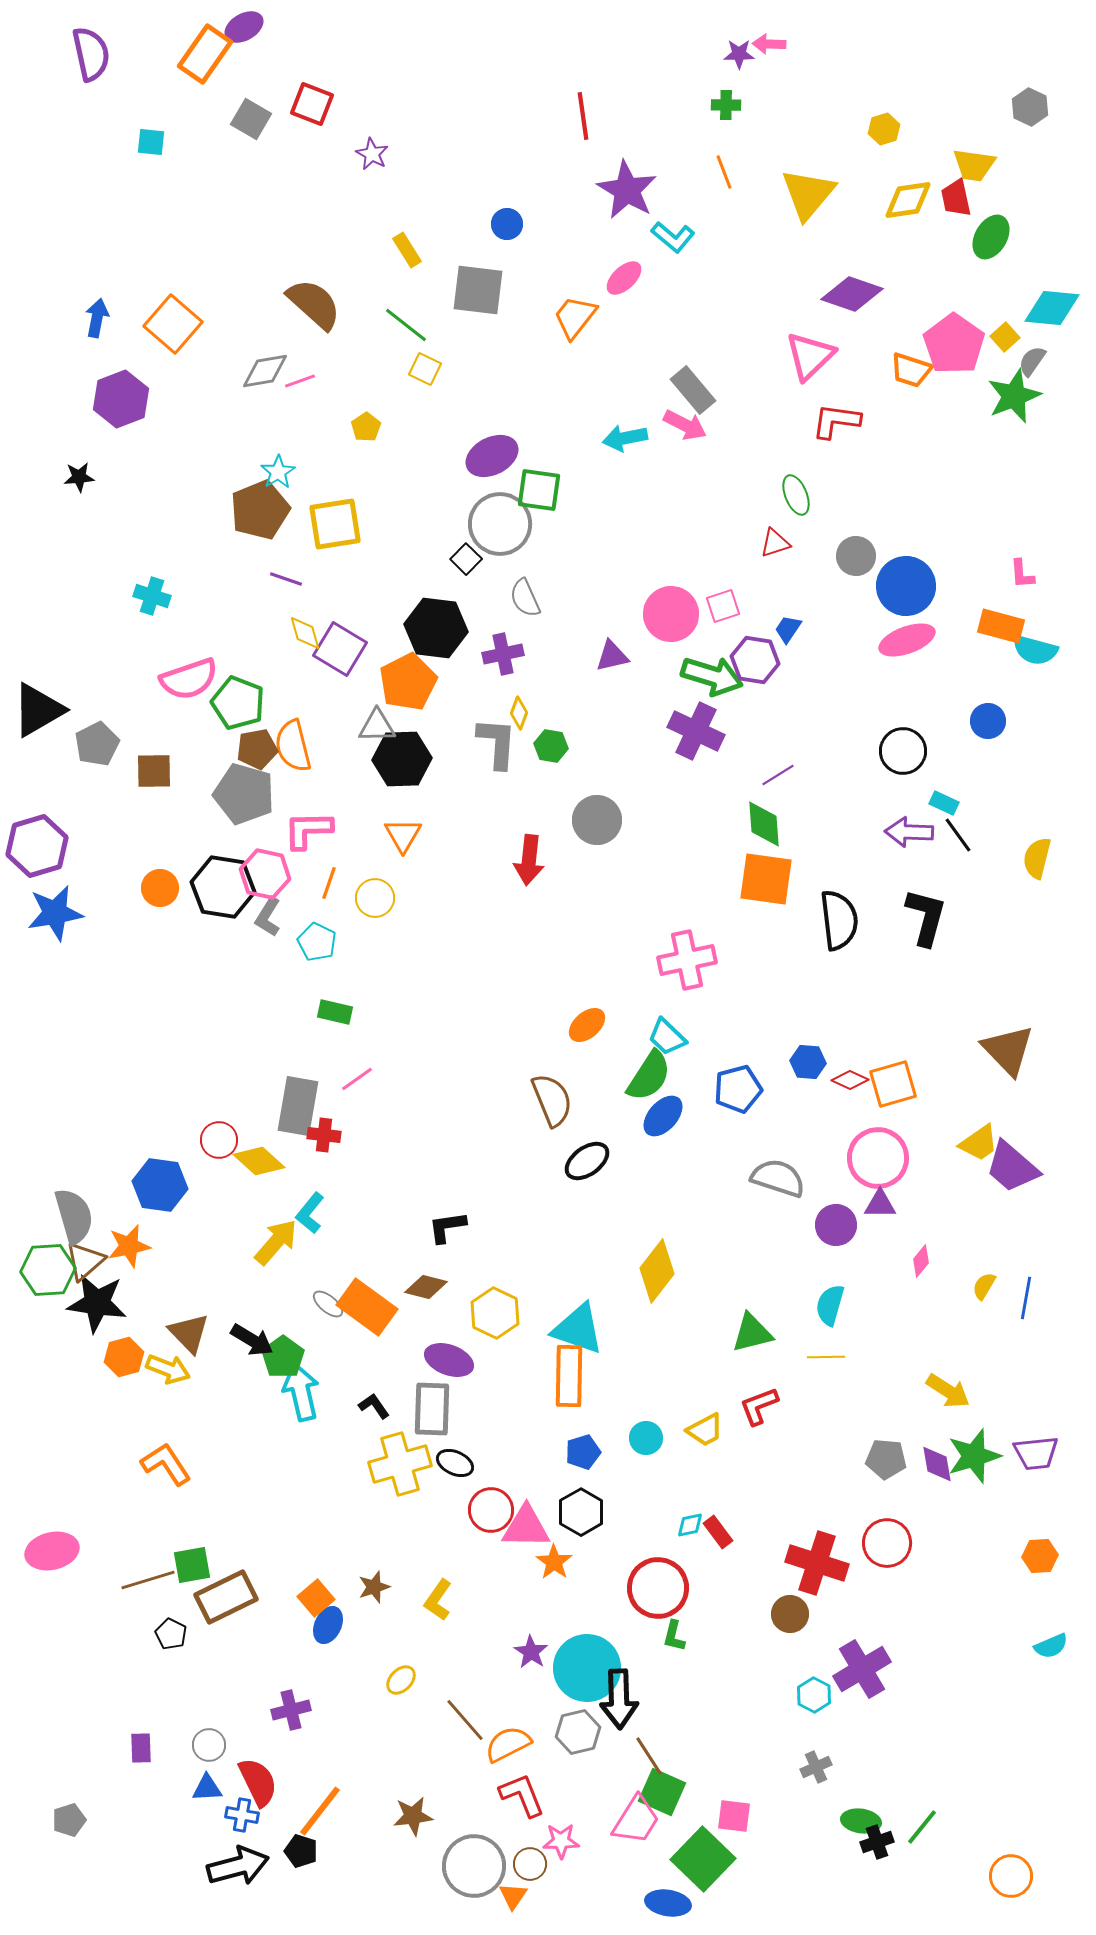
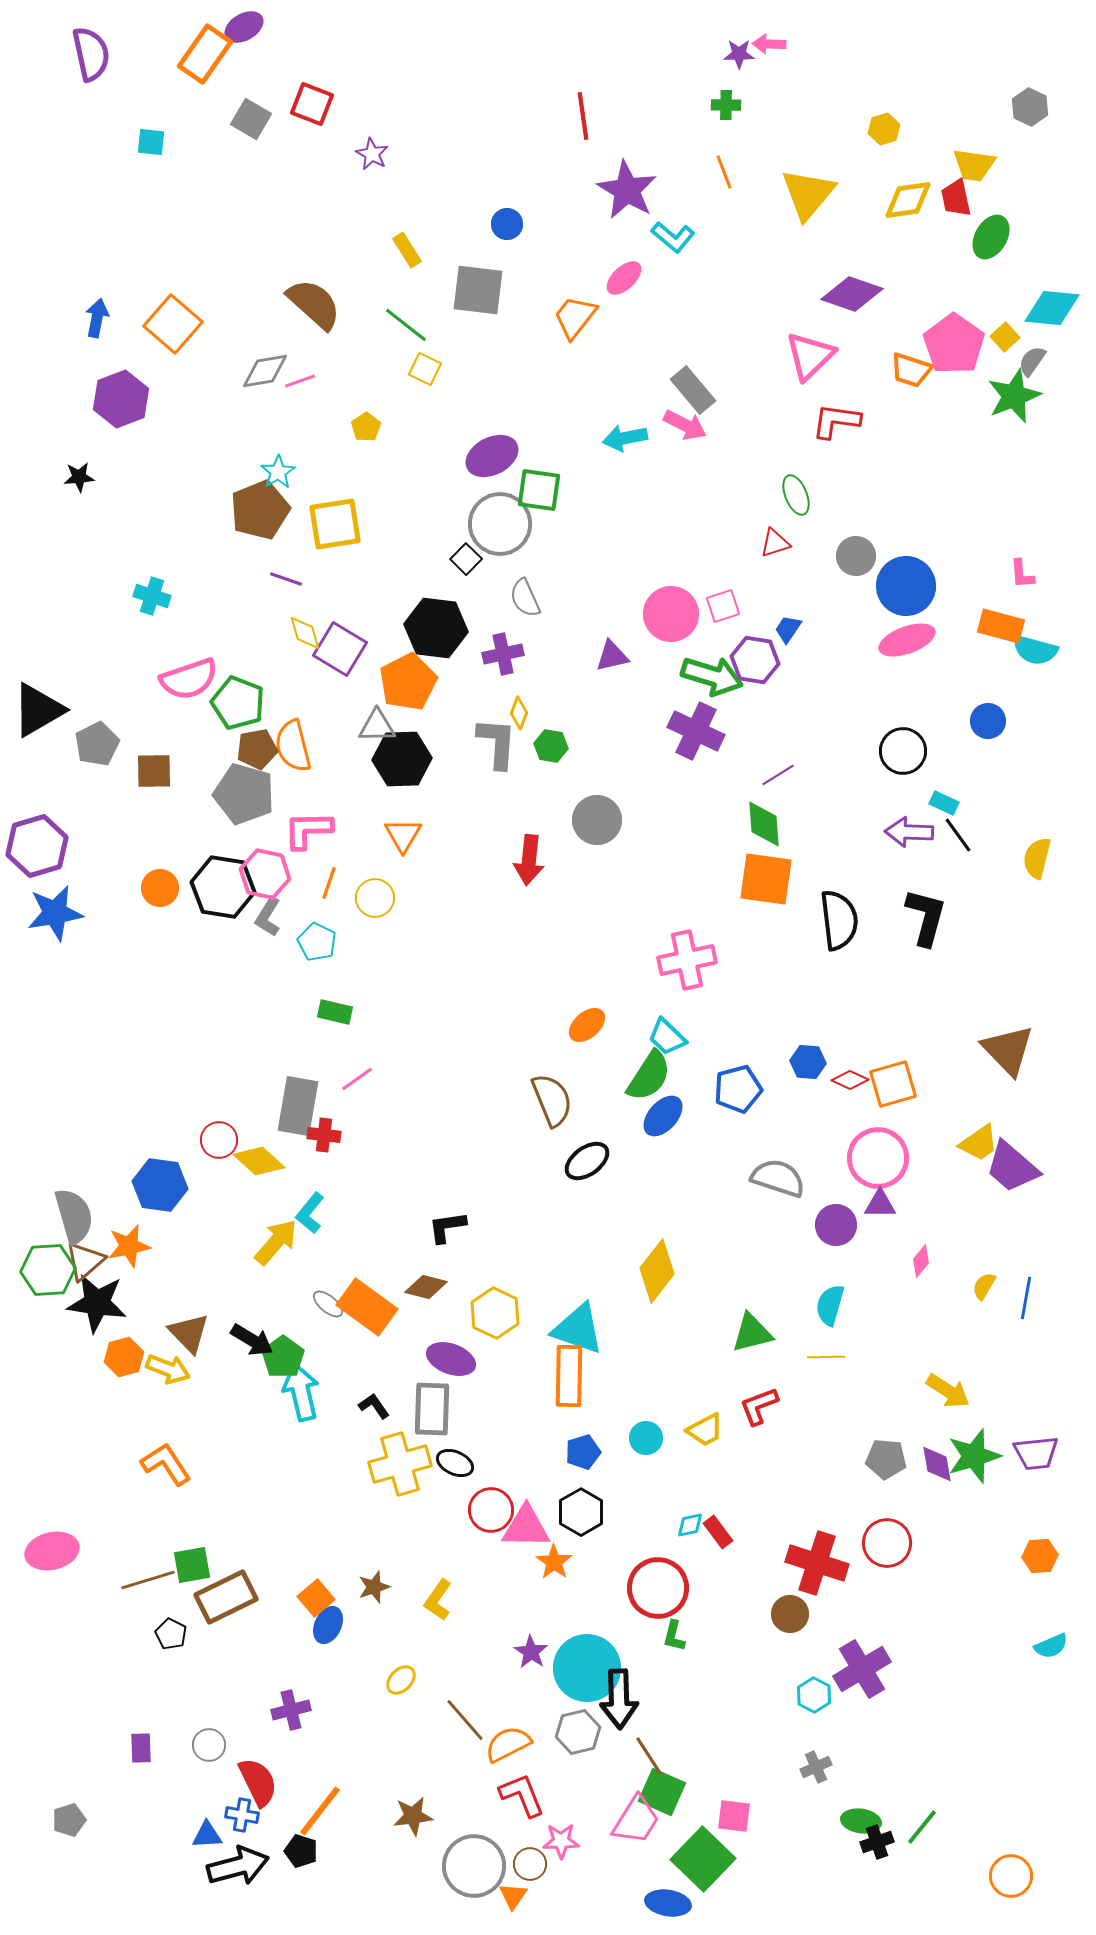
purple ellipse at (449, 1360): moved 2 px right, 1 px up
blue triangle at (207, 1788): moved 47 px down
